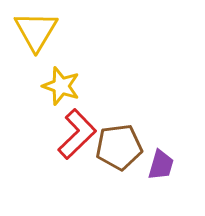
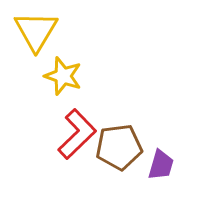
yellow star: moved 2 px right, 10 px up
